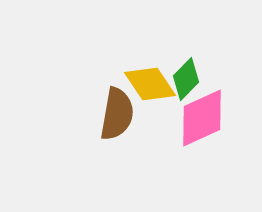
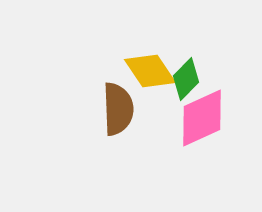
yellow diamond: moved 13 px up
brown semicircle: moved 1 px right, 5 px up; rotated 12 degrees counterclockwise
